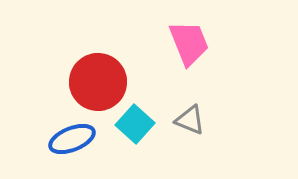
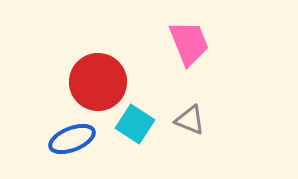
cyan square: rotated 9 degrees counterclockwise
